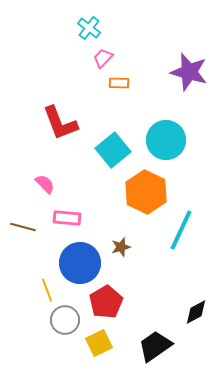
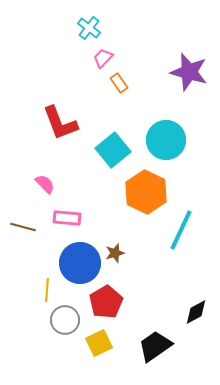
orange rectangle: rotated 54 degrees clockwise
brown star: moved 6 px left, 6 px down
yellow line: rotated 25 degrees clockwise
